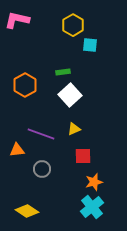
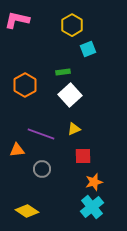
yellow hexagon: moved 1 px left
cyan square: moved 2 px left, 4 px down; rotated 28 degrees counterclockwise
